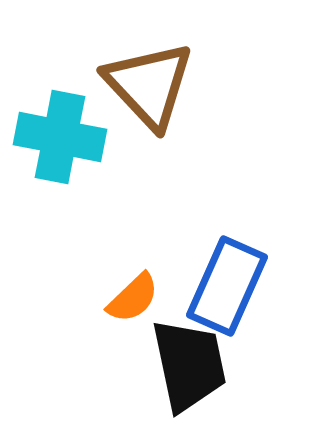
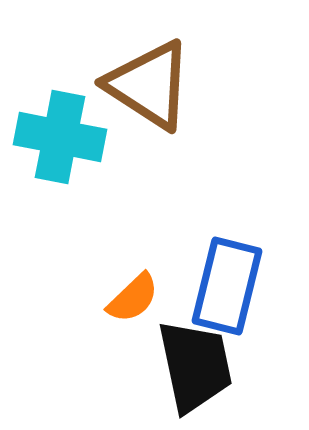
brown triangle: rotated 14 degrees counterclockwise
blue rectangle: rotated 10 degrees counterclockwise
black trapezoid: moved 6 px right, 1 px down
